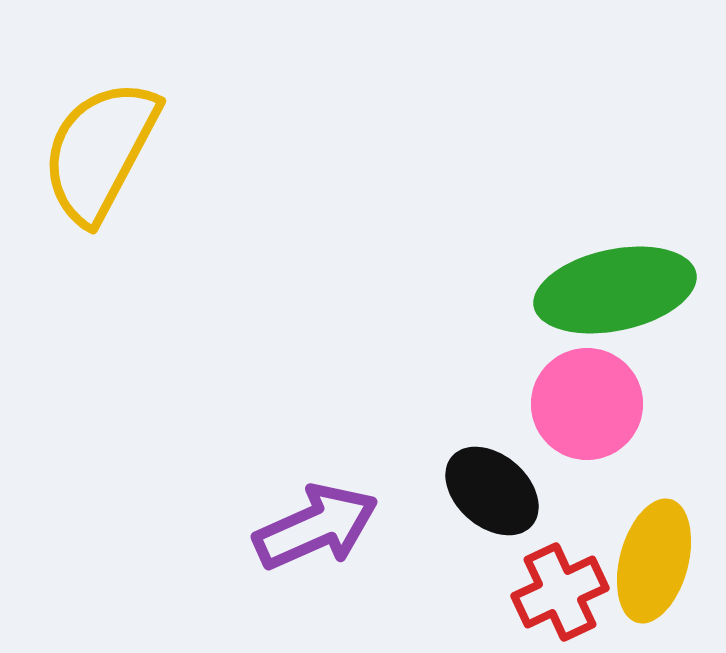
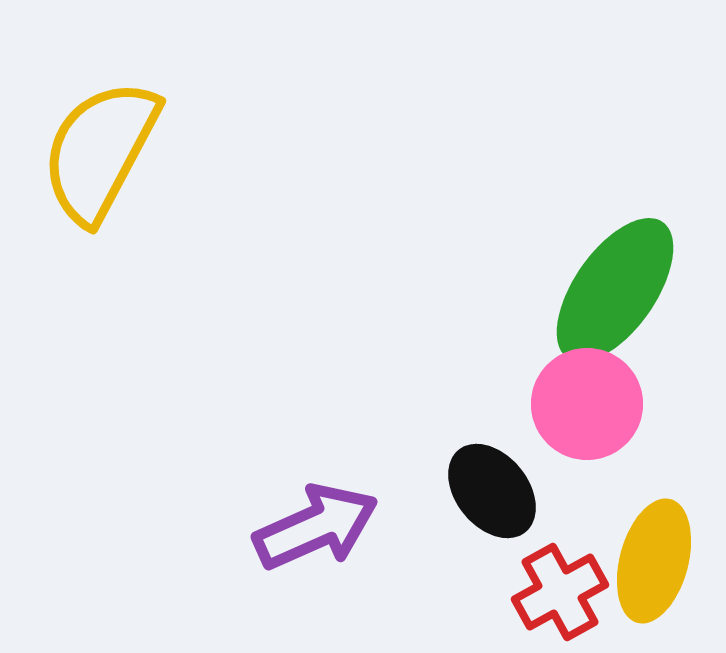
green ellipse: rotated 43 degrees counterclockwise
black ellipse: rotated 10 degrees clockwise
red cross: rotated 4 degrees counterclockwise
